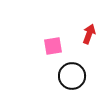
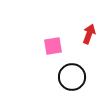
black circle: moved 1 px down
